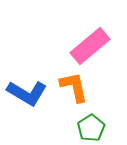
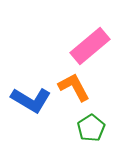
orange L-shape: rotated 16 degrees counterclockwise
blue L-shape: moved 4 px right, 7 px down
